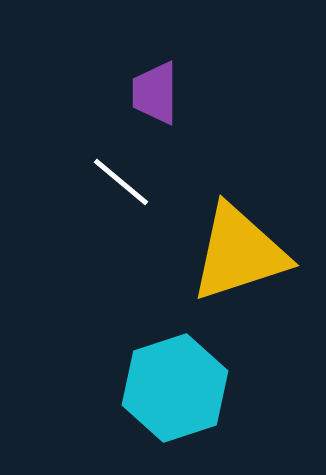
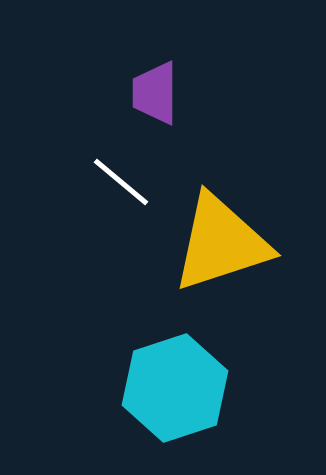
yellow triangle: moved 18 px left, 10 px up
